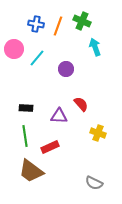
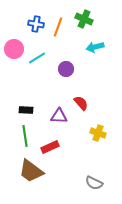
green cross: moved 2 px right, 2 px up
orange line: moved 1 px down
cyan arrow: rotated 84 degrees counterclockwise
cyan line: rotated 18 degrees clockwise
red semicircle: moved 1 px up
black rectangle: moved 2 px down
